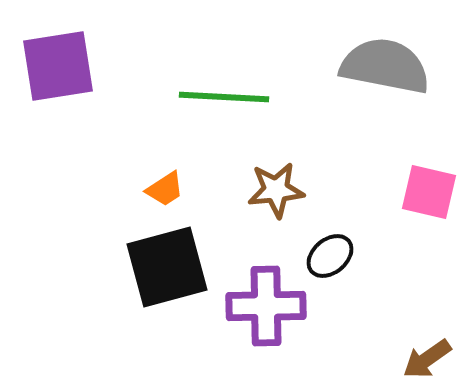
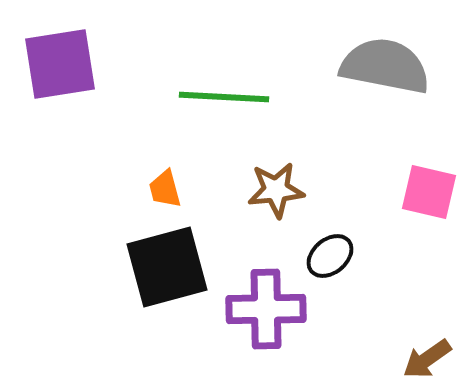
purple square: moved 2 px right, 2 px up
orange trapezoid: rotated 108 degrees clockwise
purple cross: moved 3 px down
